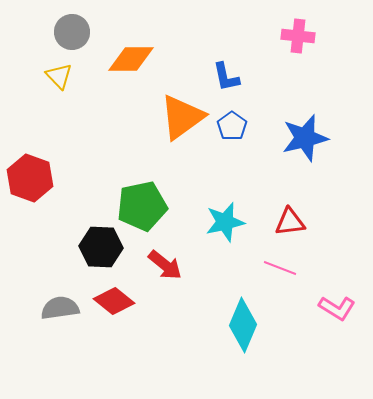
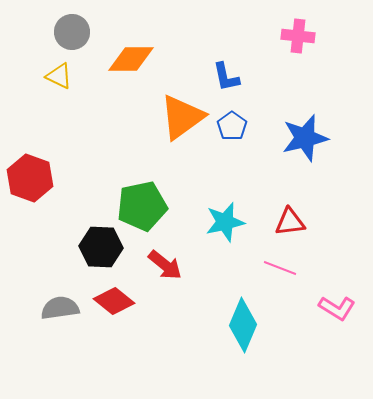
yellow triangle: rotated 20 degrees counterclockwise
